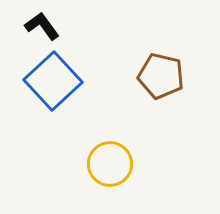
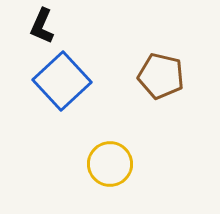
black L-shape: rotated 120 degrees counterclockwise
blue square: moved 9 px right
